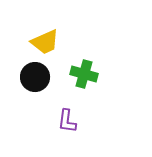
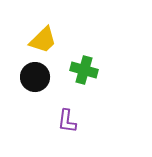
yellow trapezoid: moved 2 px left, 2 px up; rotated 20 degrees counterclockwise
green cross: moved 4 px up
